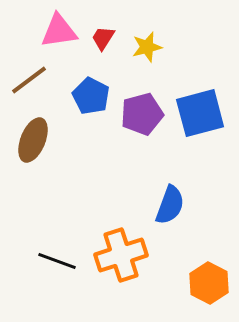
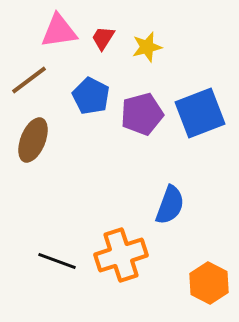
blue square: rotated 6 degrees counterclockwise
